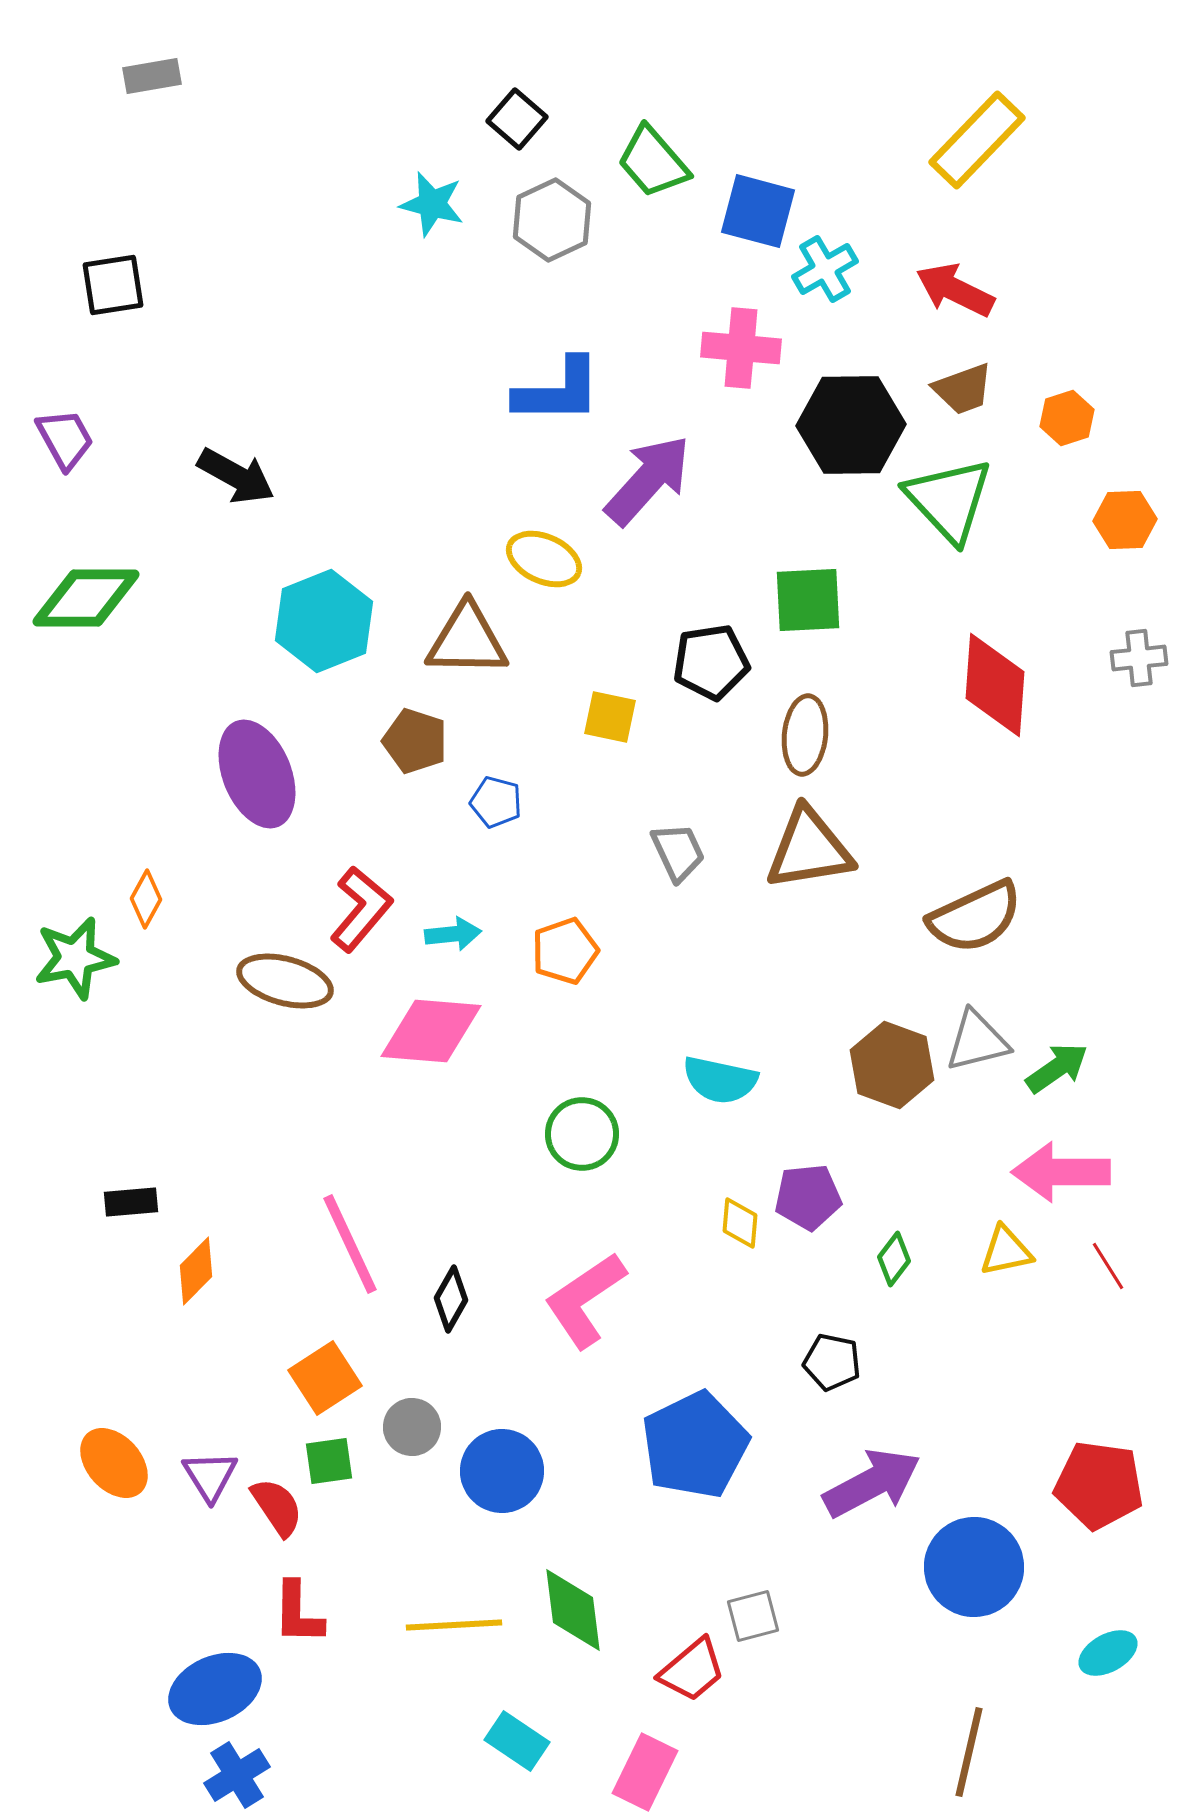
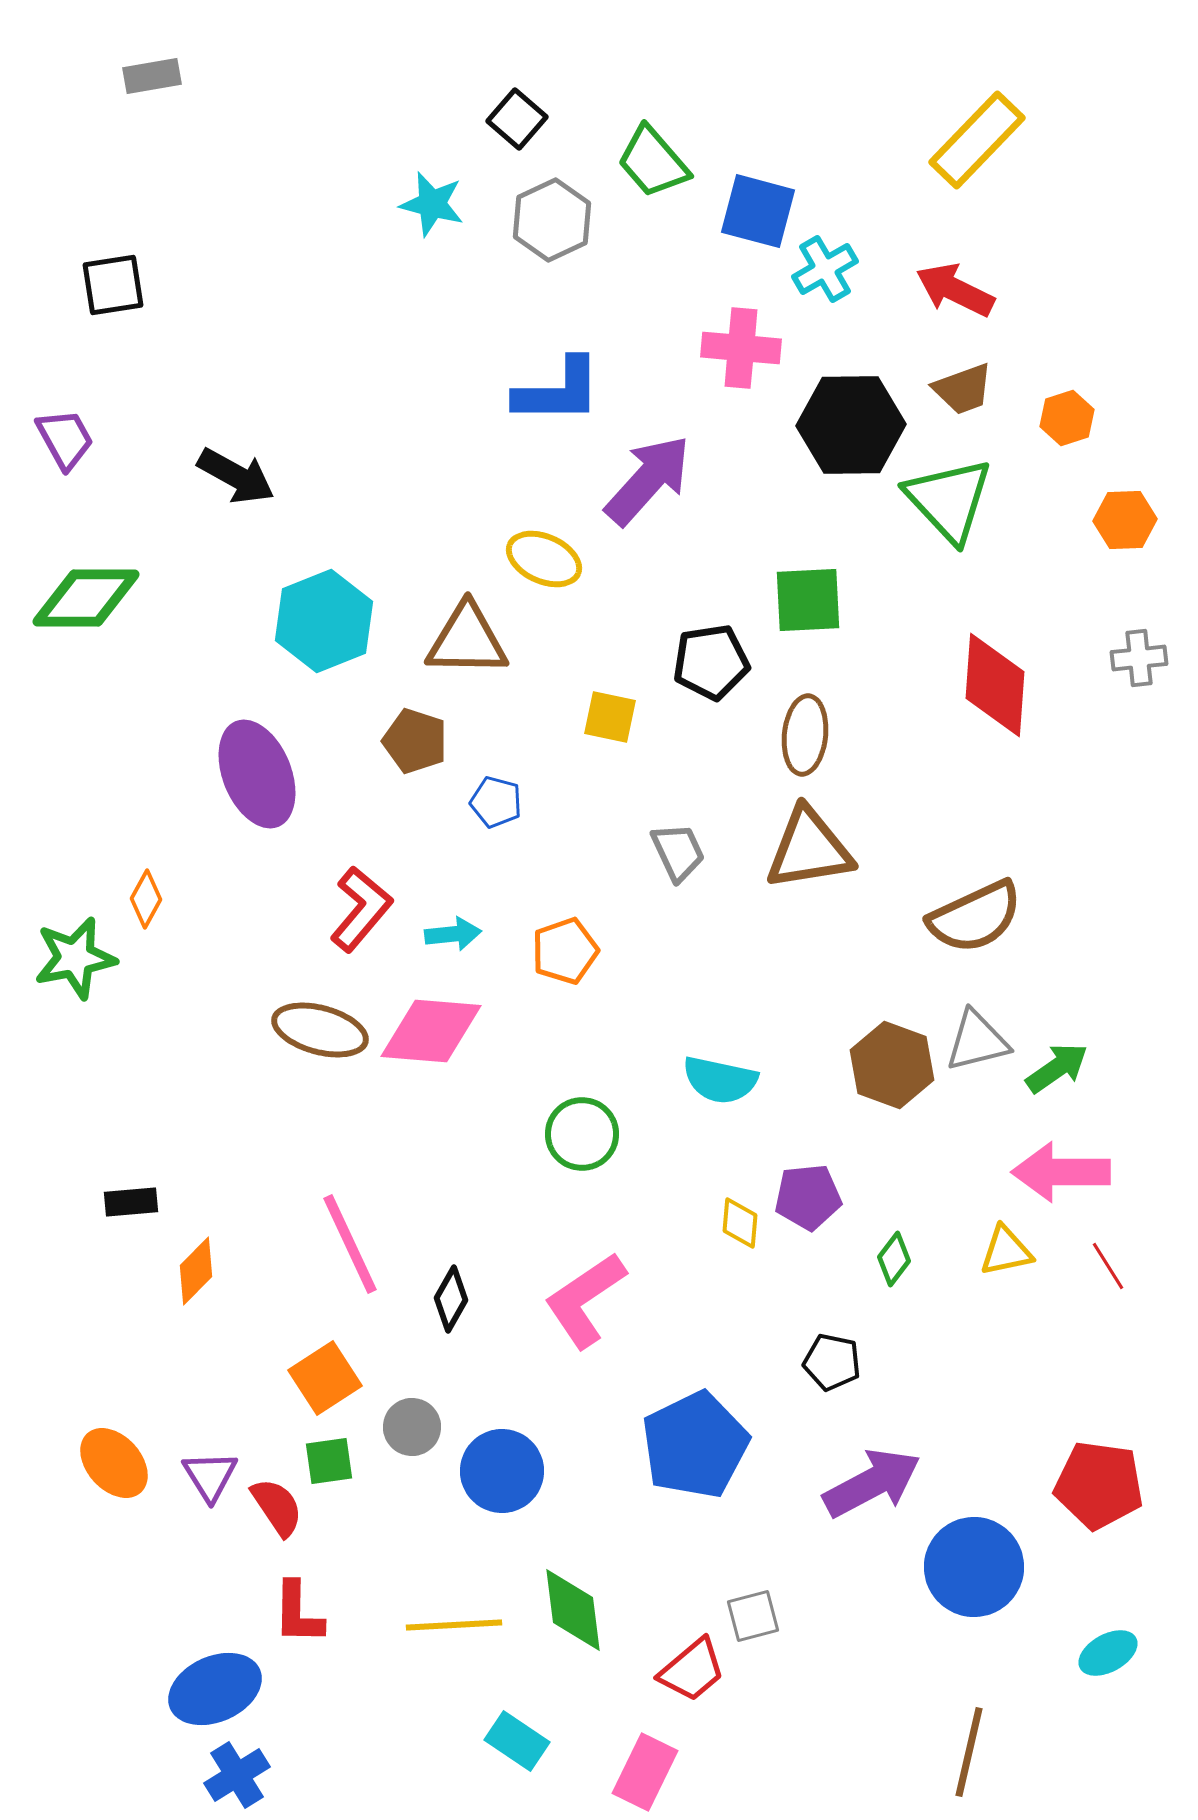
brown ellipse at (285, 981): moved 35 px right, 49 px down
